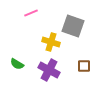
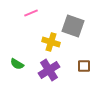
purple cross: rotated 30 degrees clockwise
